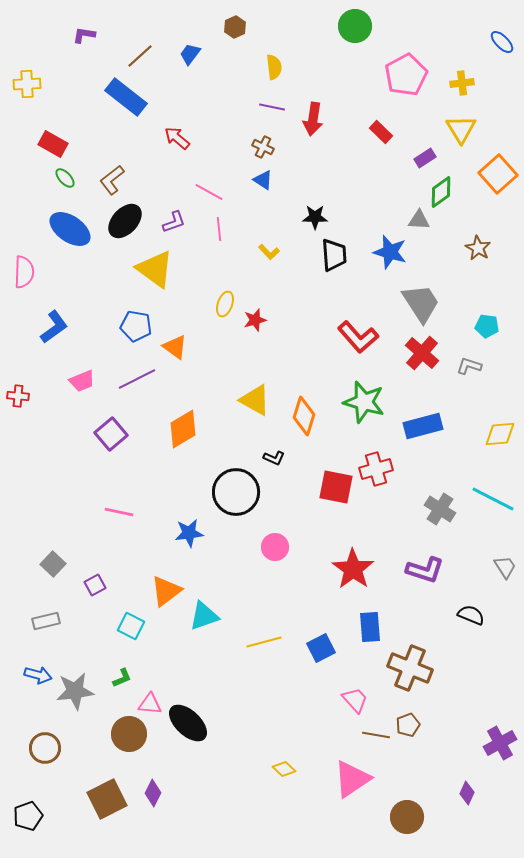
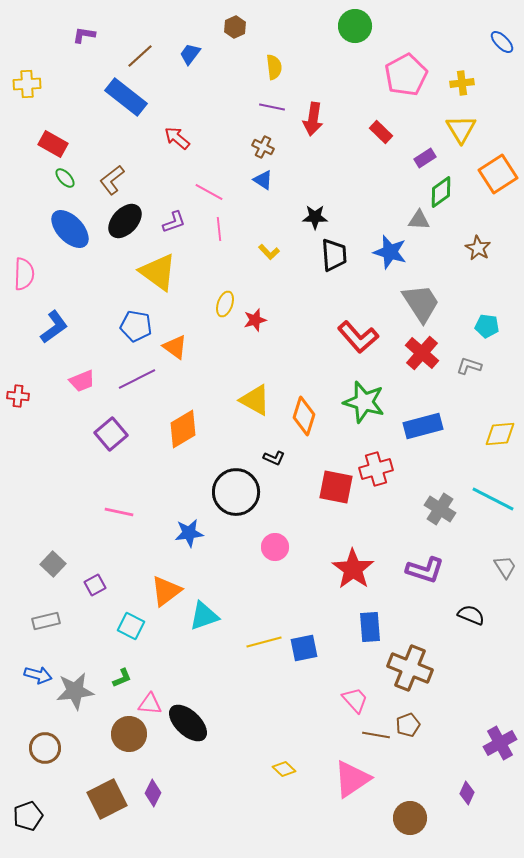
orange square at (498, 174): rotated 9 degrees clockwise
blue ellipse at (70, 229): rotated 12 degrees clockwise
yellow triangle at (155, 269): moved 3 px right, 3 px down
pink semicircle at (24, 272): moved 2 px down
blue square at (321, 648): moved 17 px left; rotated 16 degrees clockwise
brown circle at (407, 817): moved 3 px right, 1 px down
